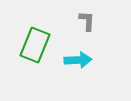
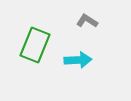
gray L-shape: rotated 60 degrees counterclockwise
